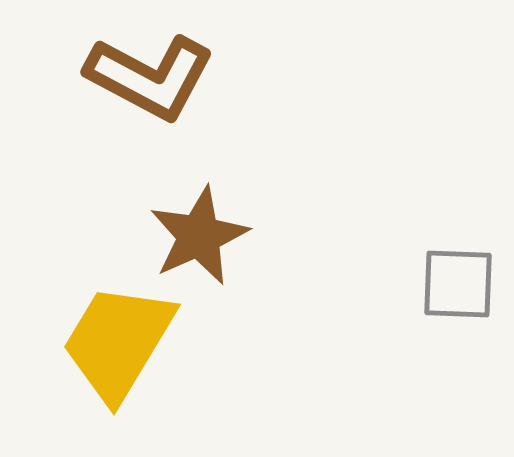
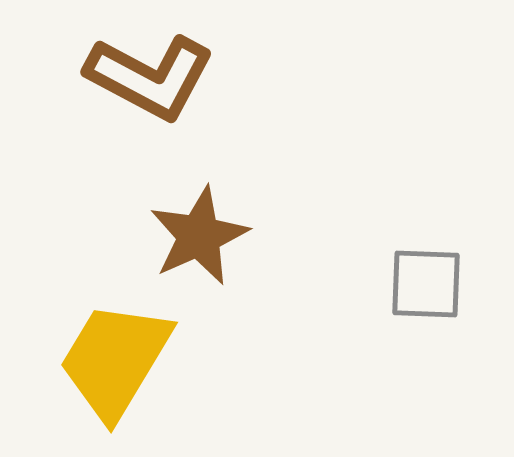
gray square: moved 32 px left
yellow trapezoid: moved 3 px left, 18 px down
